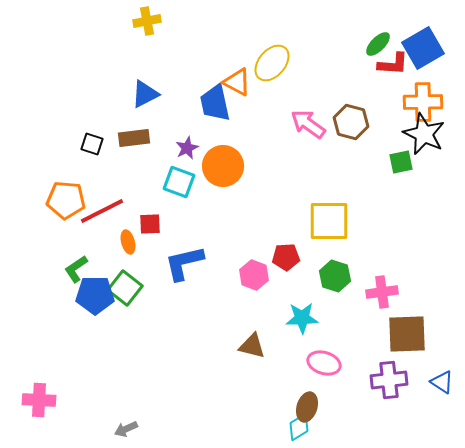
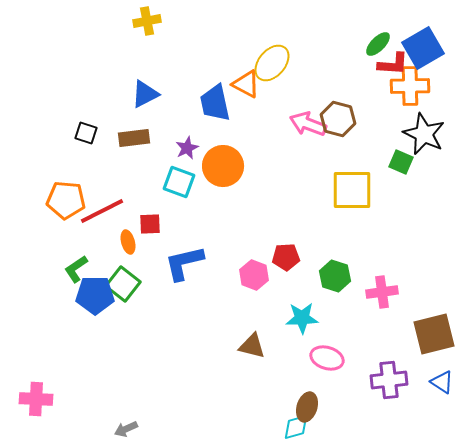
orange triangle at (237, 82): moved 9 px right, 2 px down
orange cross at (423, 102): moved 13 px left, 16 px up
brown hexagon at (351, 122): moved 13 px left, 3 px up
pink arrow at (308, 124): rotated 15 degrees counterclockwise
black square at (92, 144): moved 6 px left, 11 px up
green square at (401, 162): rotated 35 degrees clockwise
yellow square at (329, 221): moved 23 px right, 31 px up
green square at (125, 288): moved 2 px left, 4 px up
brown square at (407, 334): moved 27 px right; rotated 12 degrees counterclockwise
pink ellipse at (324, 363): moved 3 px right, 5 px up
pink cross at (39, 400): moved 3 px left, 1 px up
cyan diamond at (299, 427): moved 3 px left; rotated 16 degrees clockwise
